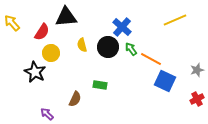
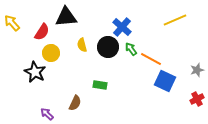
brown semicircle: moved 4 px down
